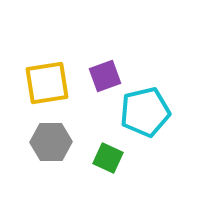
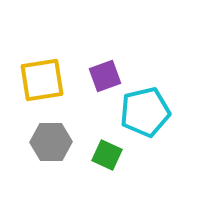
yellow square: moved 5 px left, 3 px up
green square: moved 1 px left, 3 px up
